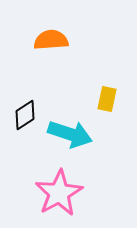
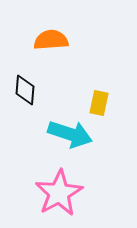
yellow rectangle: moved 8 px left, 4 px down
black diamond: moved 25 px up; rotated 52 degrees counterclockwise
